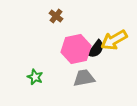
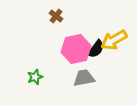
green star: rotated 28 degrees clockwise
